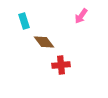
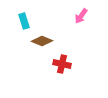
brown diamond: moved 2 px left, 1 px up; rotated 30 degrees counterclockwise
red cross: moved 1 px right, 1 px up; rotated 18 degrees clockwise
